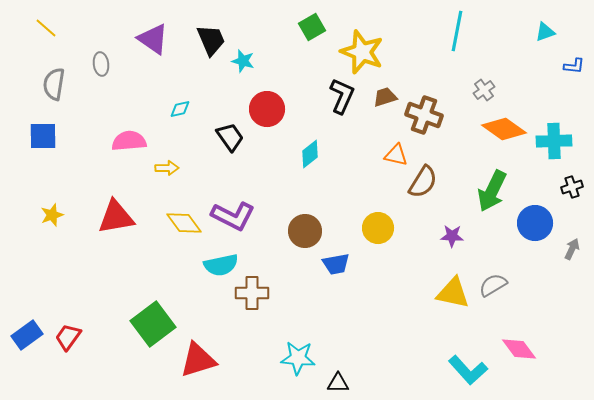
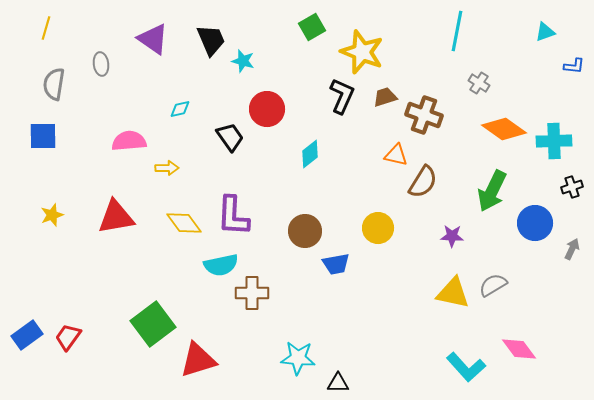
yellow line at (46, 28): rotated 65 degrees clockwise
gray cross at (484, 90): moved 5 px left, 7 px up; rotated 20 degrees counterclockwise
purple L-shape at (233, 216): rotated 66 degrees clockwise
cyan L-shape at (468, 370): moved 2 px left, 3 px up
